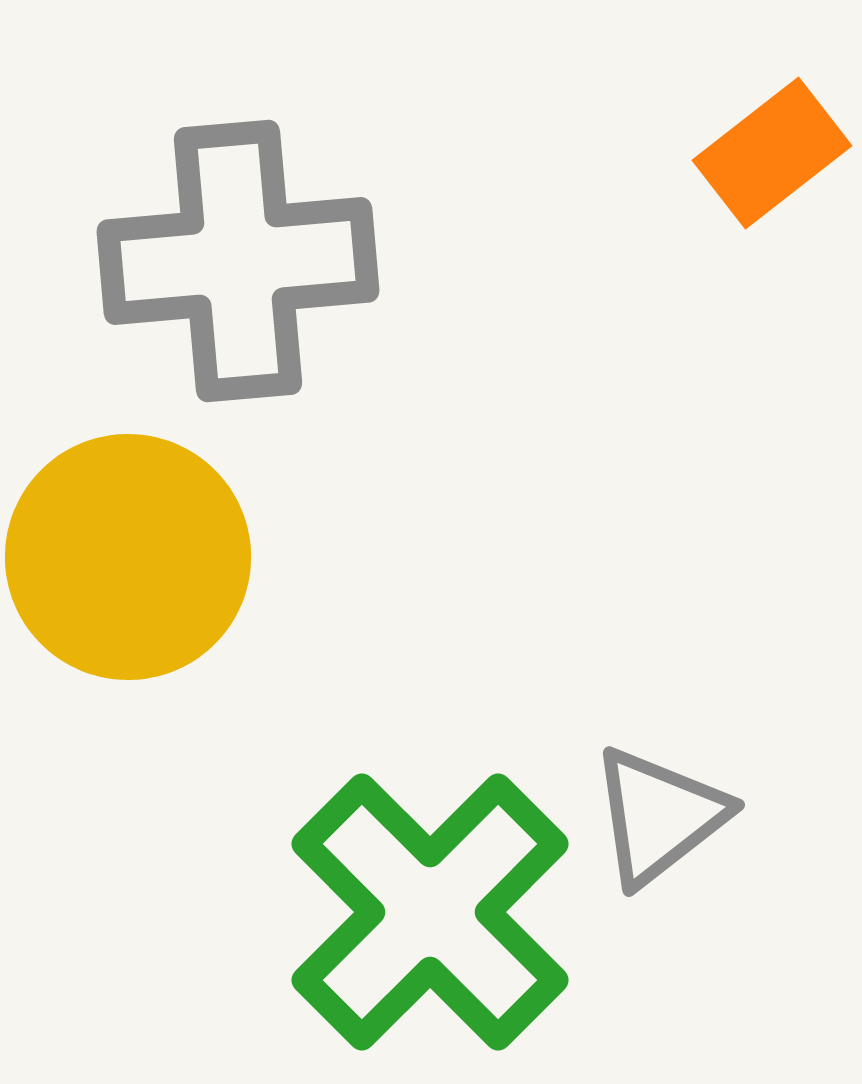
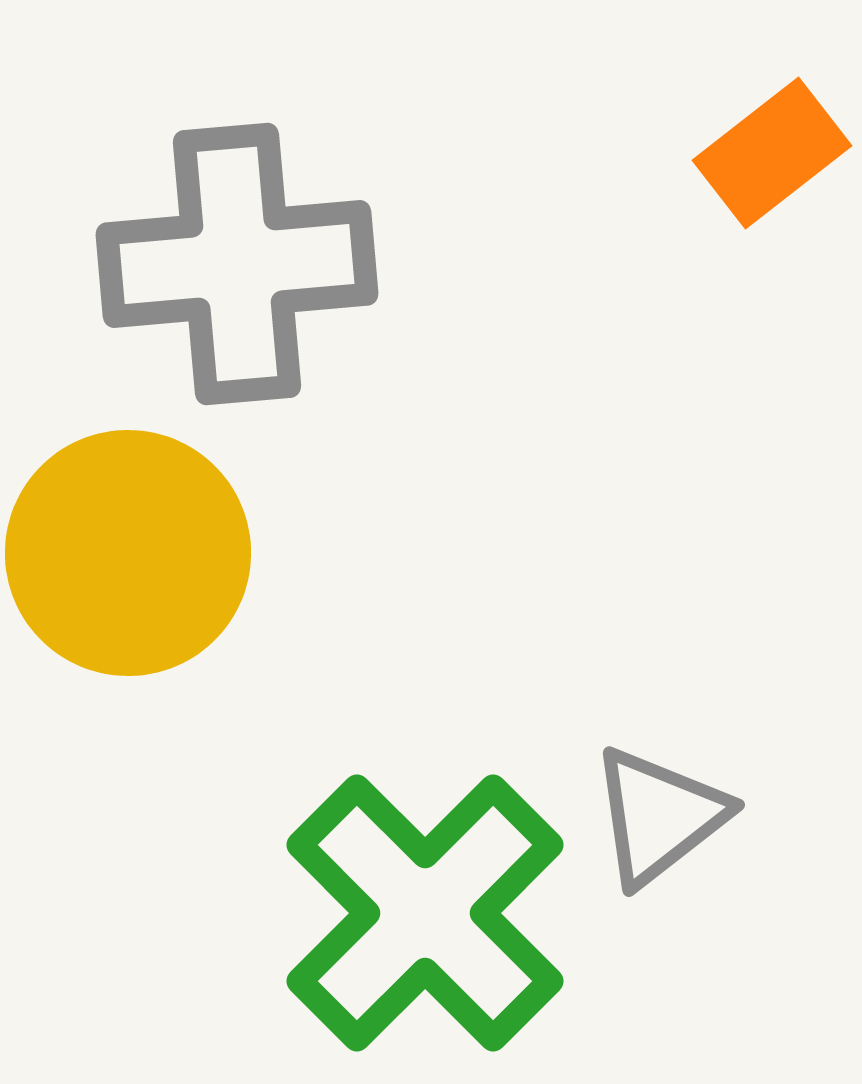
gray cross: moved 1 px left, 3 px down
yellow circle: moved 4 px up
green cross: moved 5 px left, 1 px down
